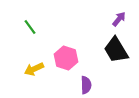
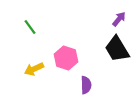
black trapezoid: moved 1 px right, 1 px up
